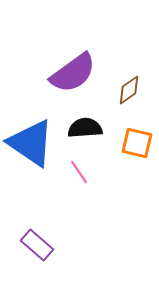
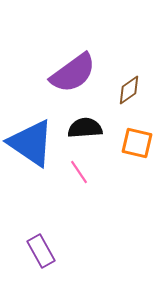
purple rectangle: moved 4 px right, 6 px down; rotated 20 degrees clockwise
